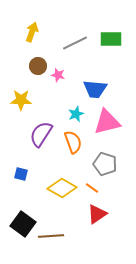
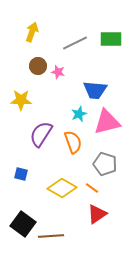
pink star: moved 3 px up
blue trapezoid: moved 1 px down
cyan star: moved 3 px right
